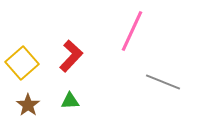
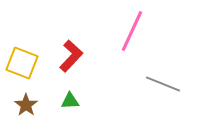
yellow square: rotated 28 degrees counterclockwise
gray line: moved 2 px down
brown star: moved 2 px left
